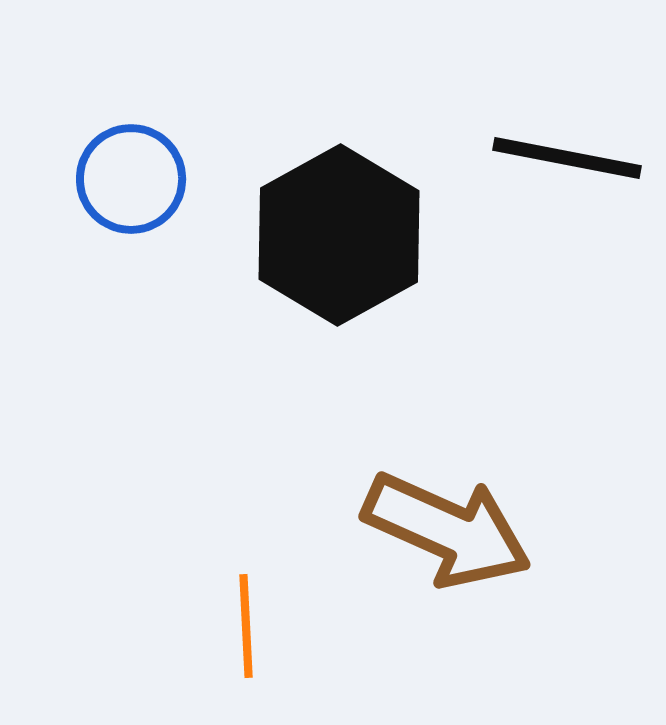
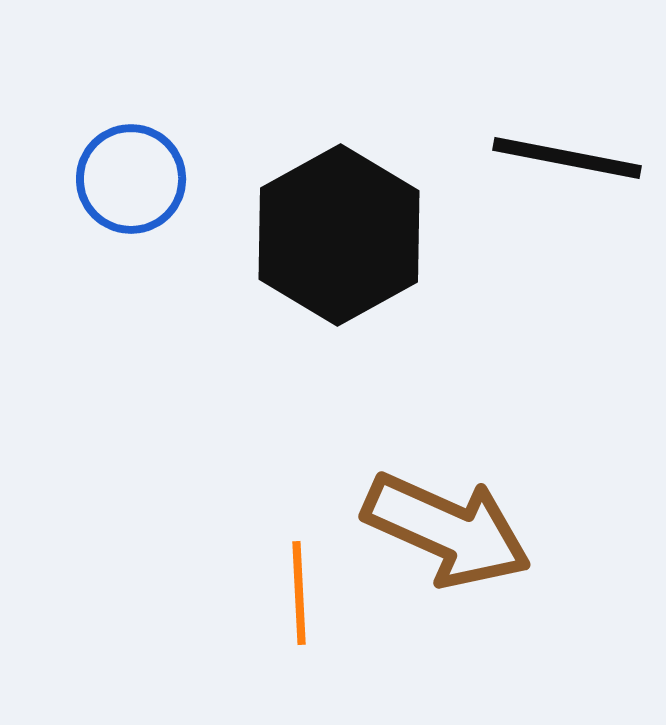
orange line: moved 53 px right, 33 px up
